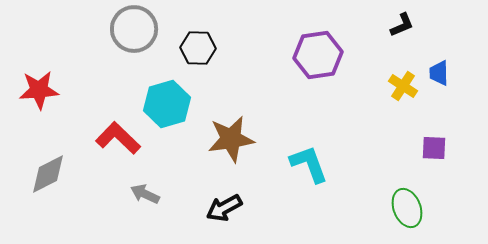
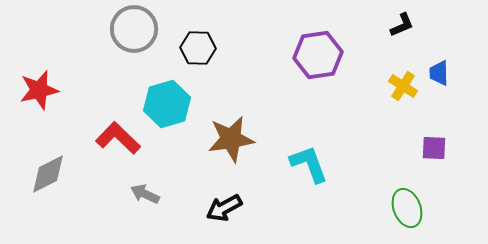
red star: rotated 9 degrees counterclockwise
